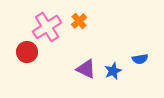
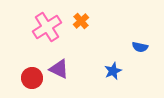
orange cross: moved 2 px right
red circle: moved 5 px right, 26 px down
blue semicircle: moved 12 px up; rotated 21 degrees clockwise
purple triangle: moved 27 px left
